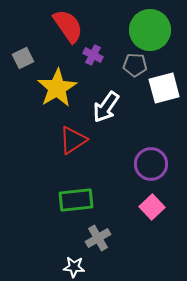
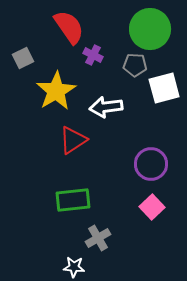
red semicircle: moved 1 px right, 1 px down
green circle: moved 1 px up
yellow star: moved 1 px left, 3 px down
white arrow: rotated 48 degrees clockwise
green rectangle: moved 3 px left
